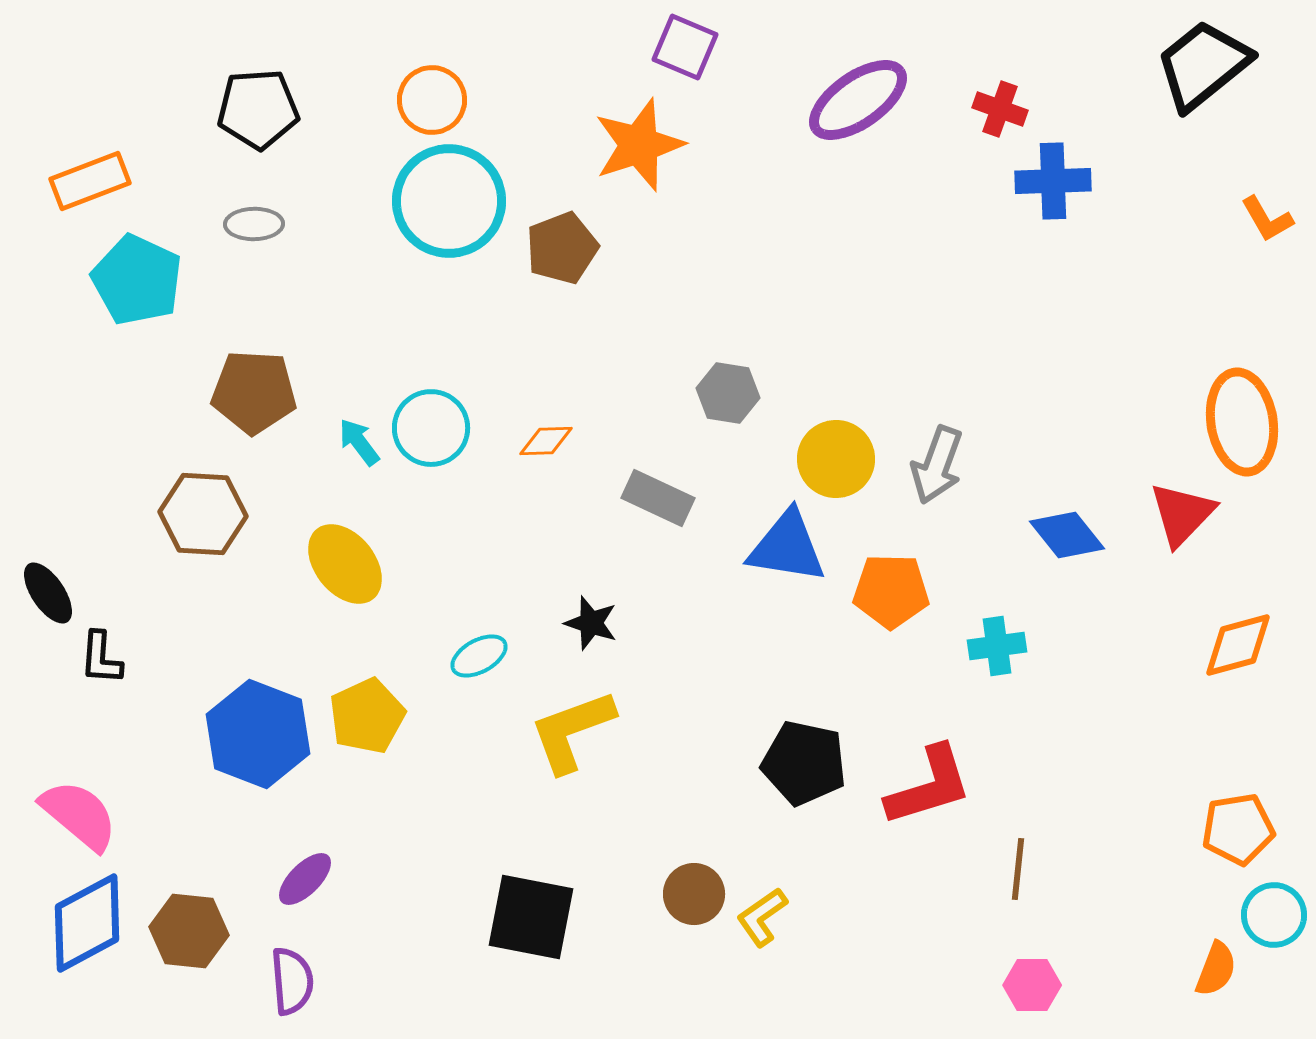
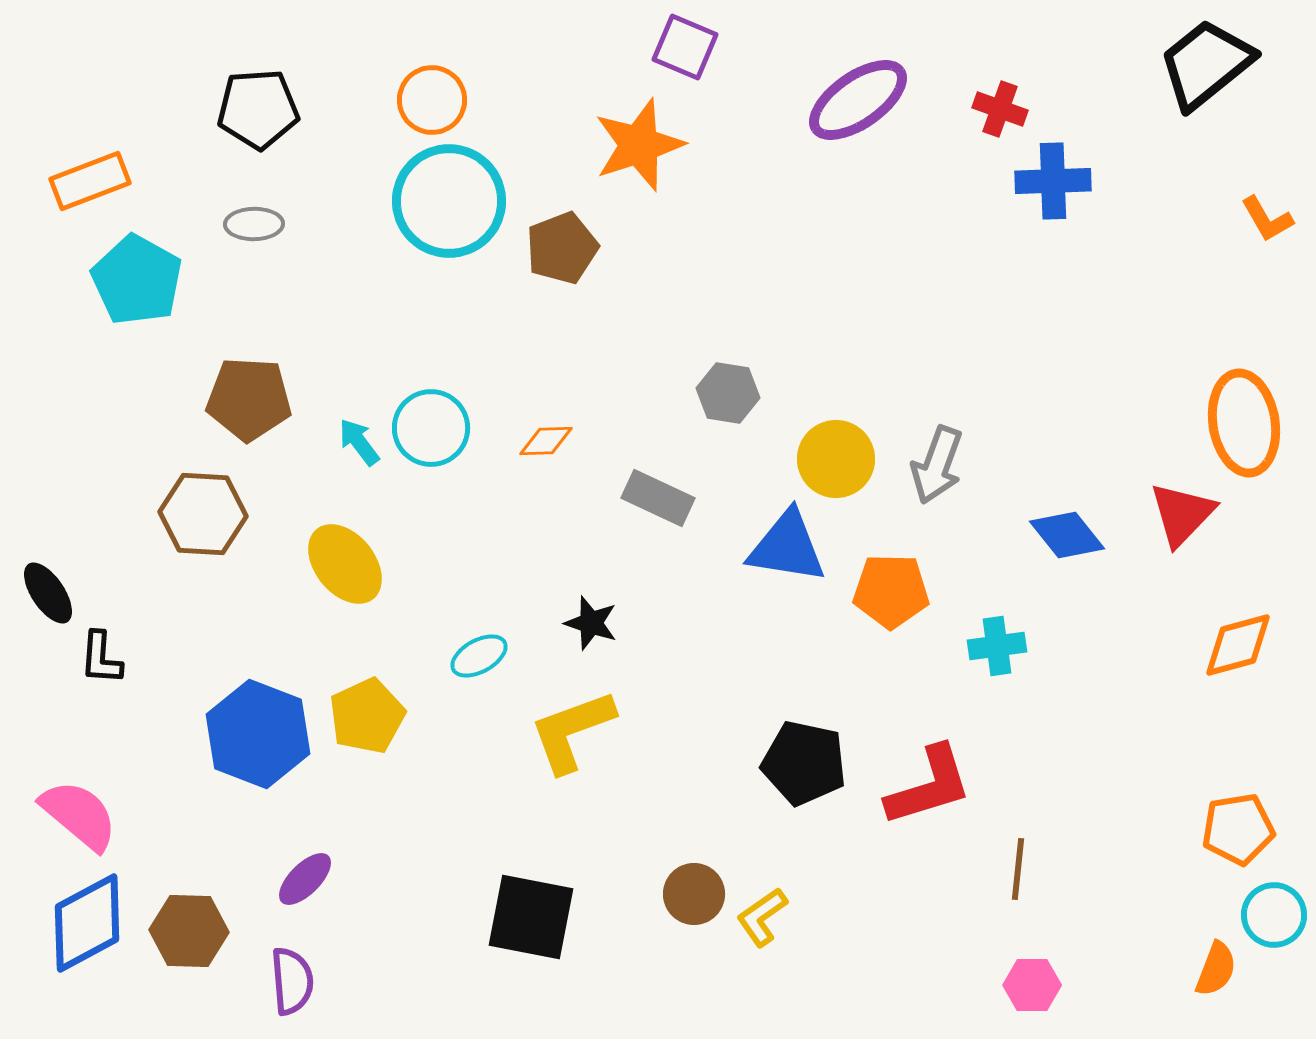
black trapezoid at (1203, 65): moved 3 px right, 1 px up
cyan pentagon at (137, 280): rotated 4 degrees clockwise
brown pentagon at (254, 392): moved 5 px left, 7 px down
orange ellipse at (1242, 422): moved 2 px right, 1 px down
brown hexagon at (189, 931): rotated 4 degrees counterclockwise
